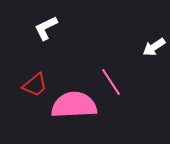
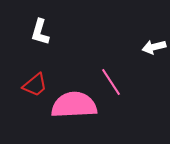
white L-shape: moved 6 px left, 4 px down; rotated 48 degrees counterclockwise
white arrow: rotated 20 degrees clockwise
